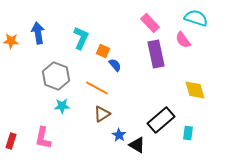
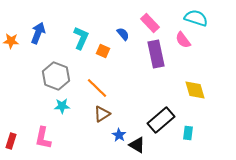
blue arrow: rotated 30 degrees clockwise
blue semicircle: moved 8 px right, 31 px up
orange line: rotated 15 degrees clockwise
